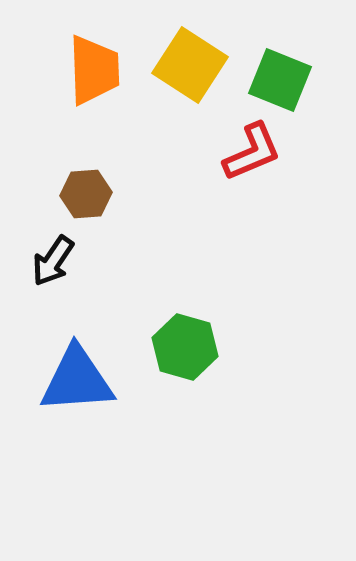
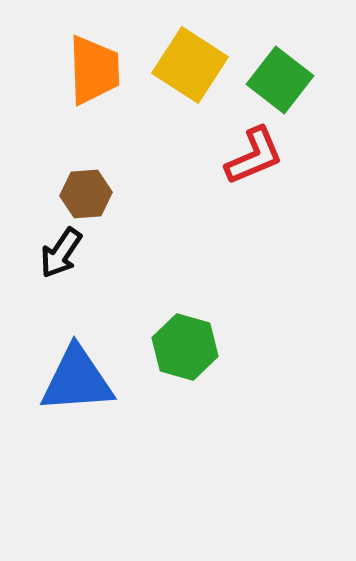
green square: rotated 16 degrees clockwise
red L-shape: moved 2 px right, 4 px down
black arrow: moved 8 px right, 8 px up
